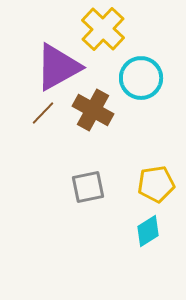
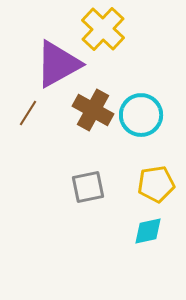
purple triangle: moved 3 px up
cyan circle: moved 37 px down
brown line: moved 15 px left; rotated 12 degrees counterclockwise
cyan diamond: rotated 20 degrees clockwise
